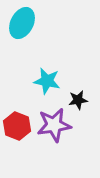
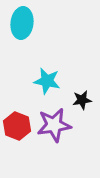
cyan ellipse: rotated 20 degrees counterclockwise
black star: moved 4 px right
